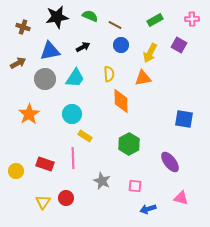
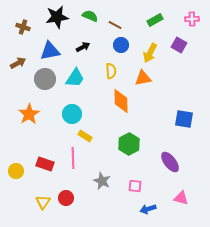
yellow semicircle: moved 2 px right, 3 px up
